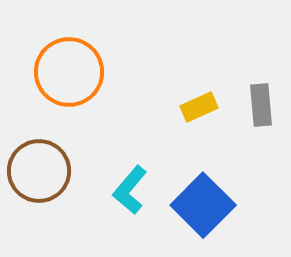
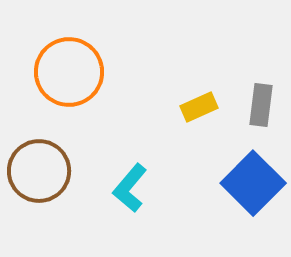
gray rectangle: rotated 12 degrees clockwise
cyan L-shape: moved 2 px up
blue square: moved 50 px right, 22 px up
